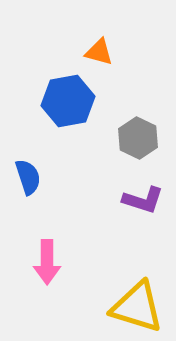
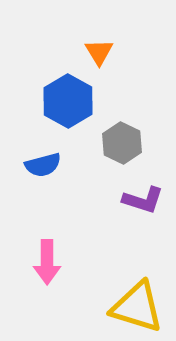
orange triangle: rotated 44 degrees clockwise
blue hexagon: rotated 21 degrees counterclockwise
gray hexagon: moved 16 px left, 5 px down
blue semicircle: moved 15 px right, 12 px up; rotated 93 degrees clockwise
